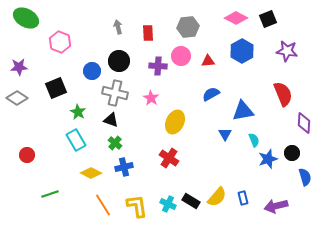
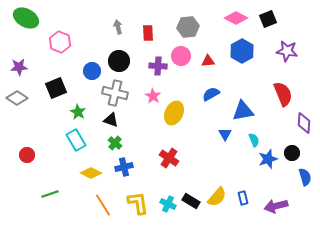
pink star at (151, 98): moved 2 px right, 2 px up
yellow ellipse at (175, 122): moved 1 px left, 9 px up
yellow L-shape at (137, 206): moved 1 px right, 3 px up
